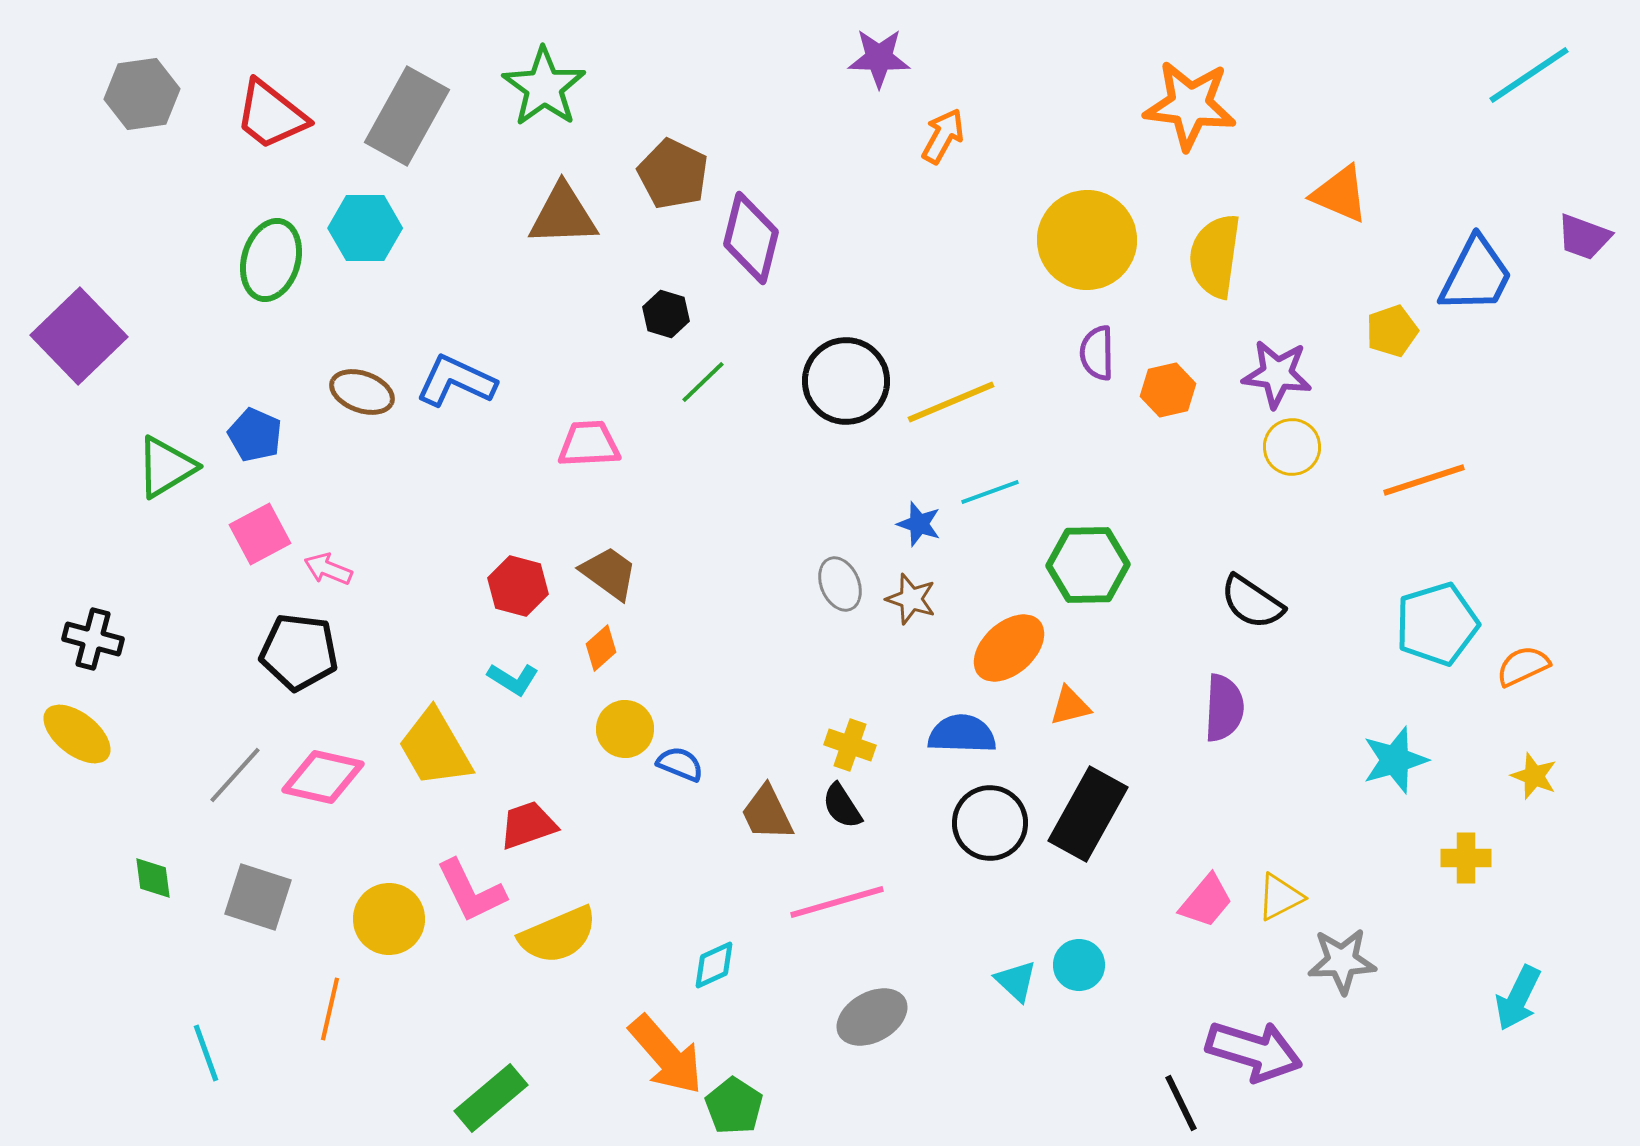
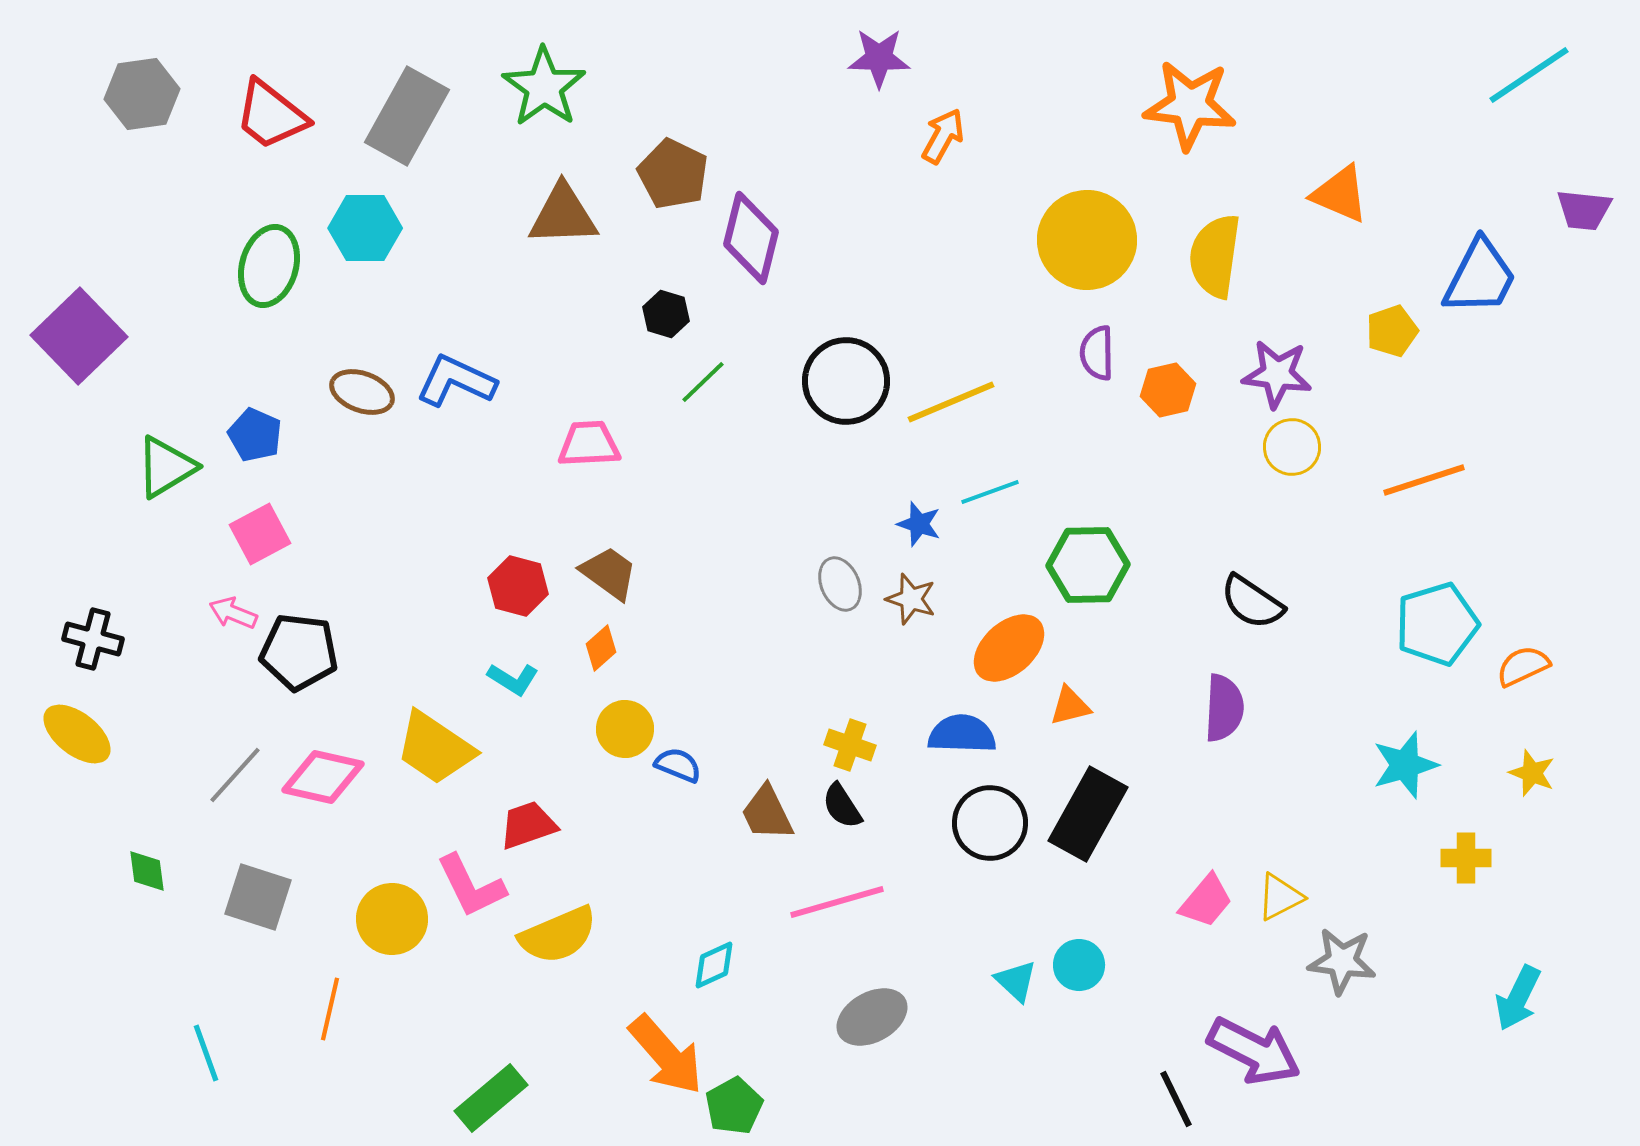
purple trapezoid at (1584, 237): moved 27 px up; rotated 14 degrees counterclockwise
green ellipse at (271, 260): moved 2 px left, 6 px down
blue trapezoid at (1476, 275): moved 4 px right, 2 px down
pink arrow at (328, 569): moved 95 px left, 44 px down
yellow trapezoid at (435, 748): rotated 26 degrees counterclockwise
cyan star at (1395, 760): moved 10 px right, 5 px down
blue semicircle at (680, 764): moved 2 px left, 1 px down
yellow star at (1534, 776): moved 2 px left, 3 px up
green diamond at (153, 878): moved 6 px left, 7 px up
pink L-shape at (471, 891): moved 5 px up
yellow circle at (389, 919): moved 3 px right
gray star at (1342, 961): rotated 10 degrees clockwise
purple arrow at (1254, 1051): rotated 10 degrees clockwise
black line at (1181, 1103): moved 5 px left, 4 px up
green pentagon at (734, 1106): rotated 10 degrees clockwise
